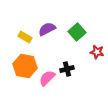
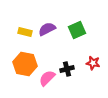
green square: moved 2 px up; rotated 18 degrees clockwise
yellow rectangle: moved 5 px up; rotated 16 degrees counterclockwise
red star: moved 4 px left, 11 px down
orange hexagon: moved 2 px up
